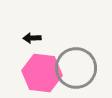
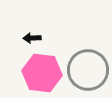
gray circle: moved 12 px right, 2 px down
